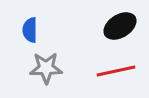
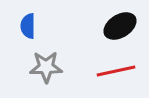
blue semicircle: moved 2 px left, 4 px up
gray star: moved 1 px up
